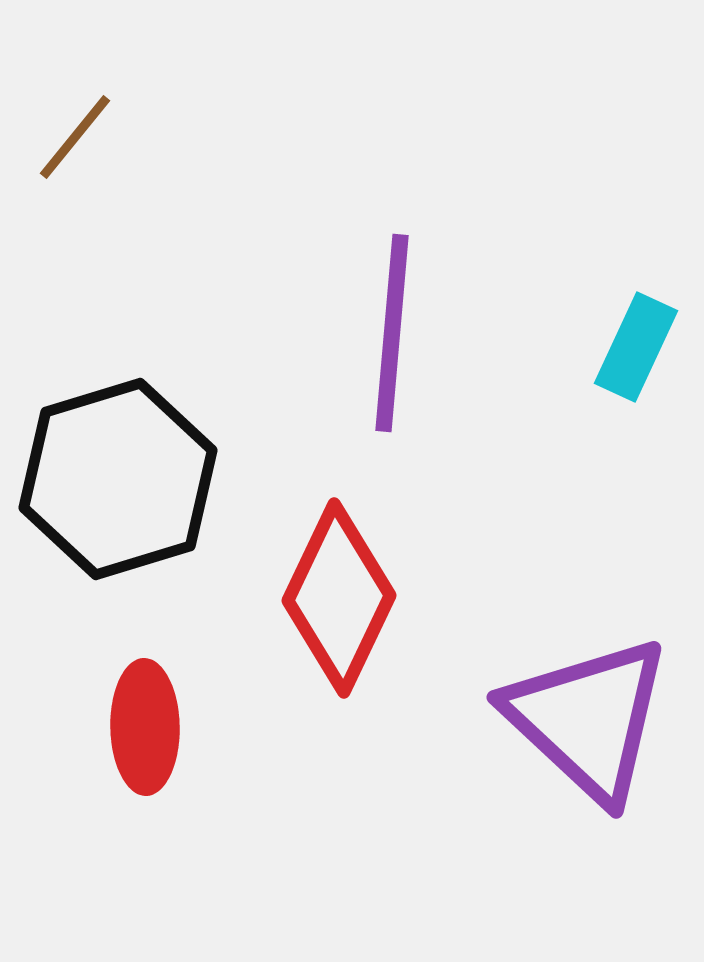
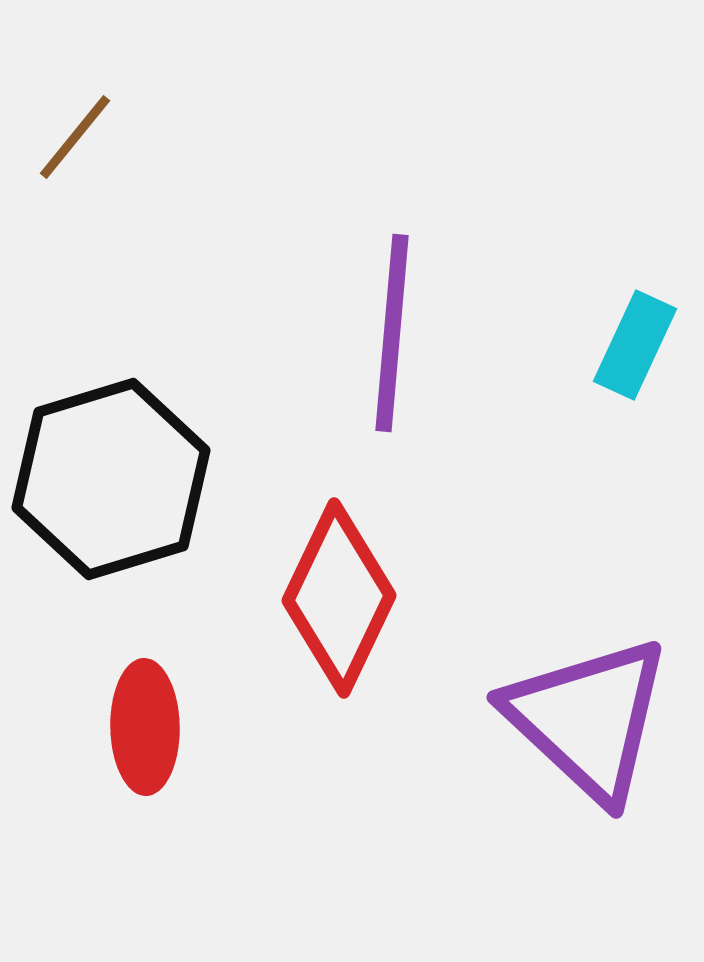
cyan rectangle: moved 1 px left, 2 px up
black hexagon: moved 7 px left
